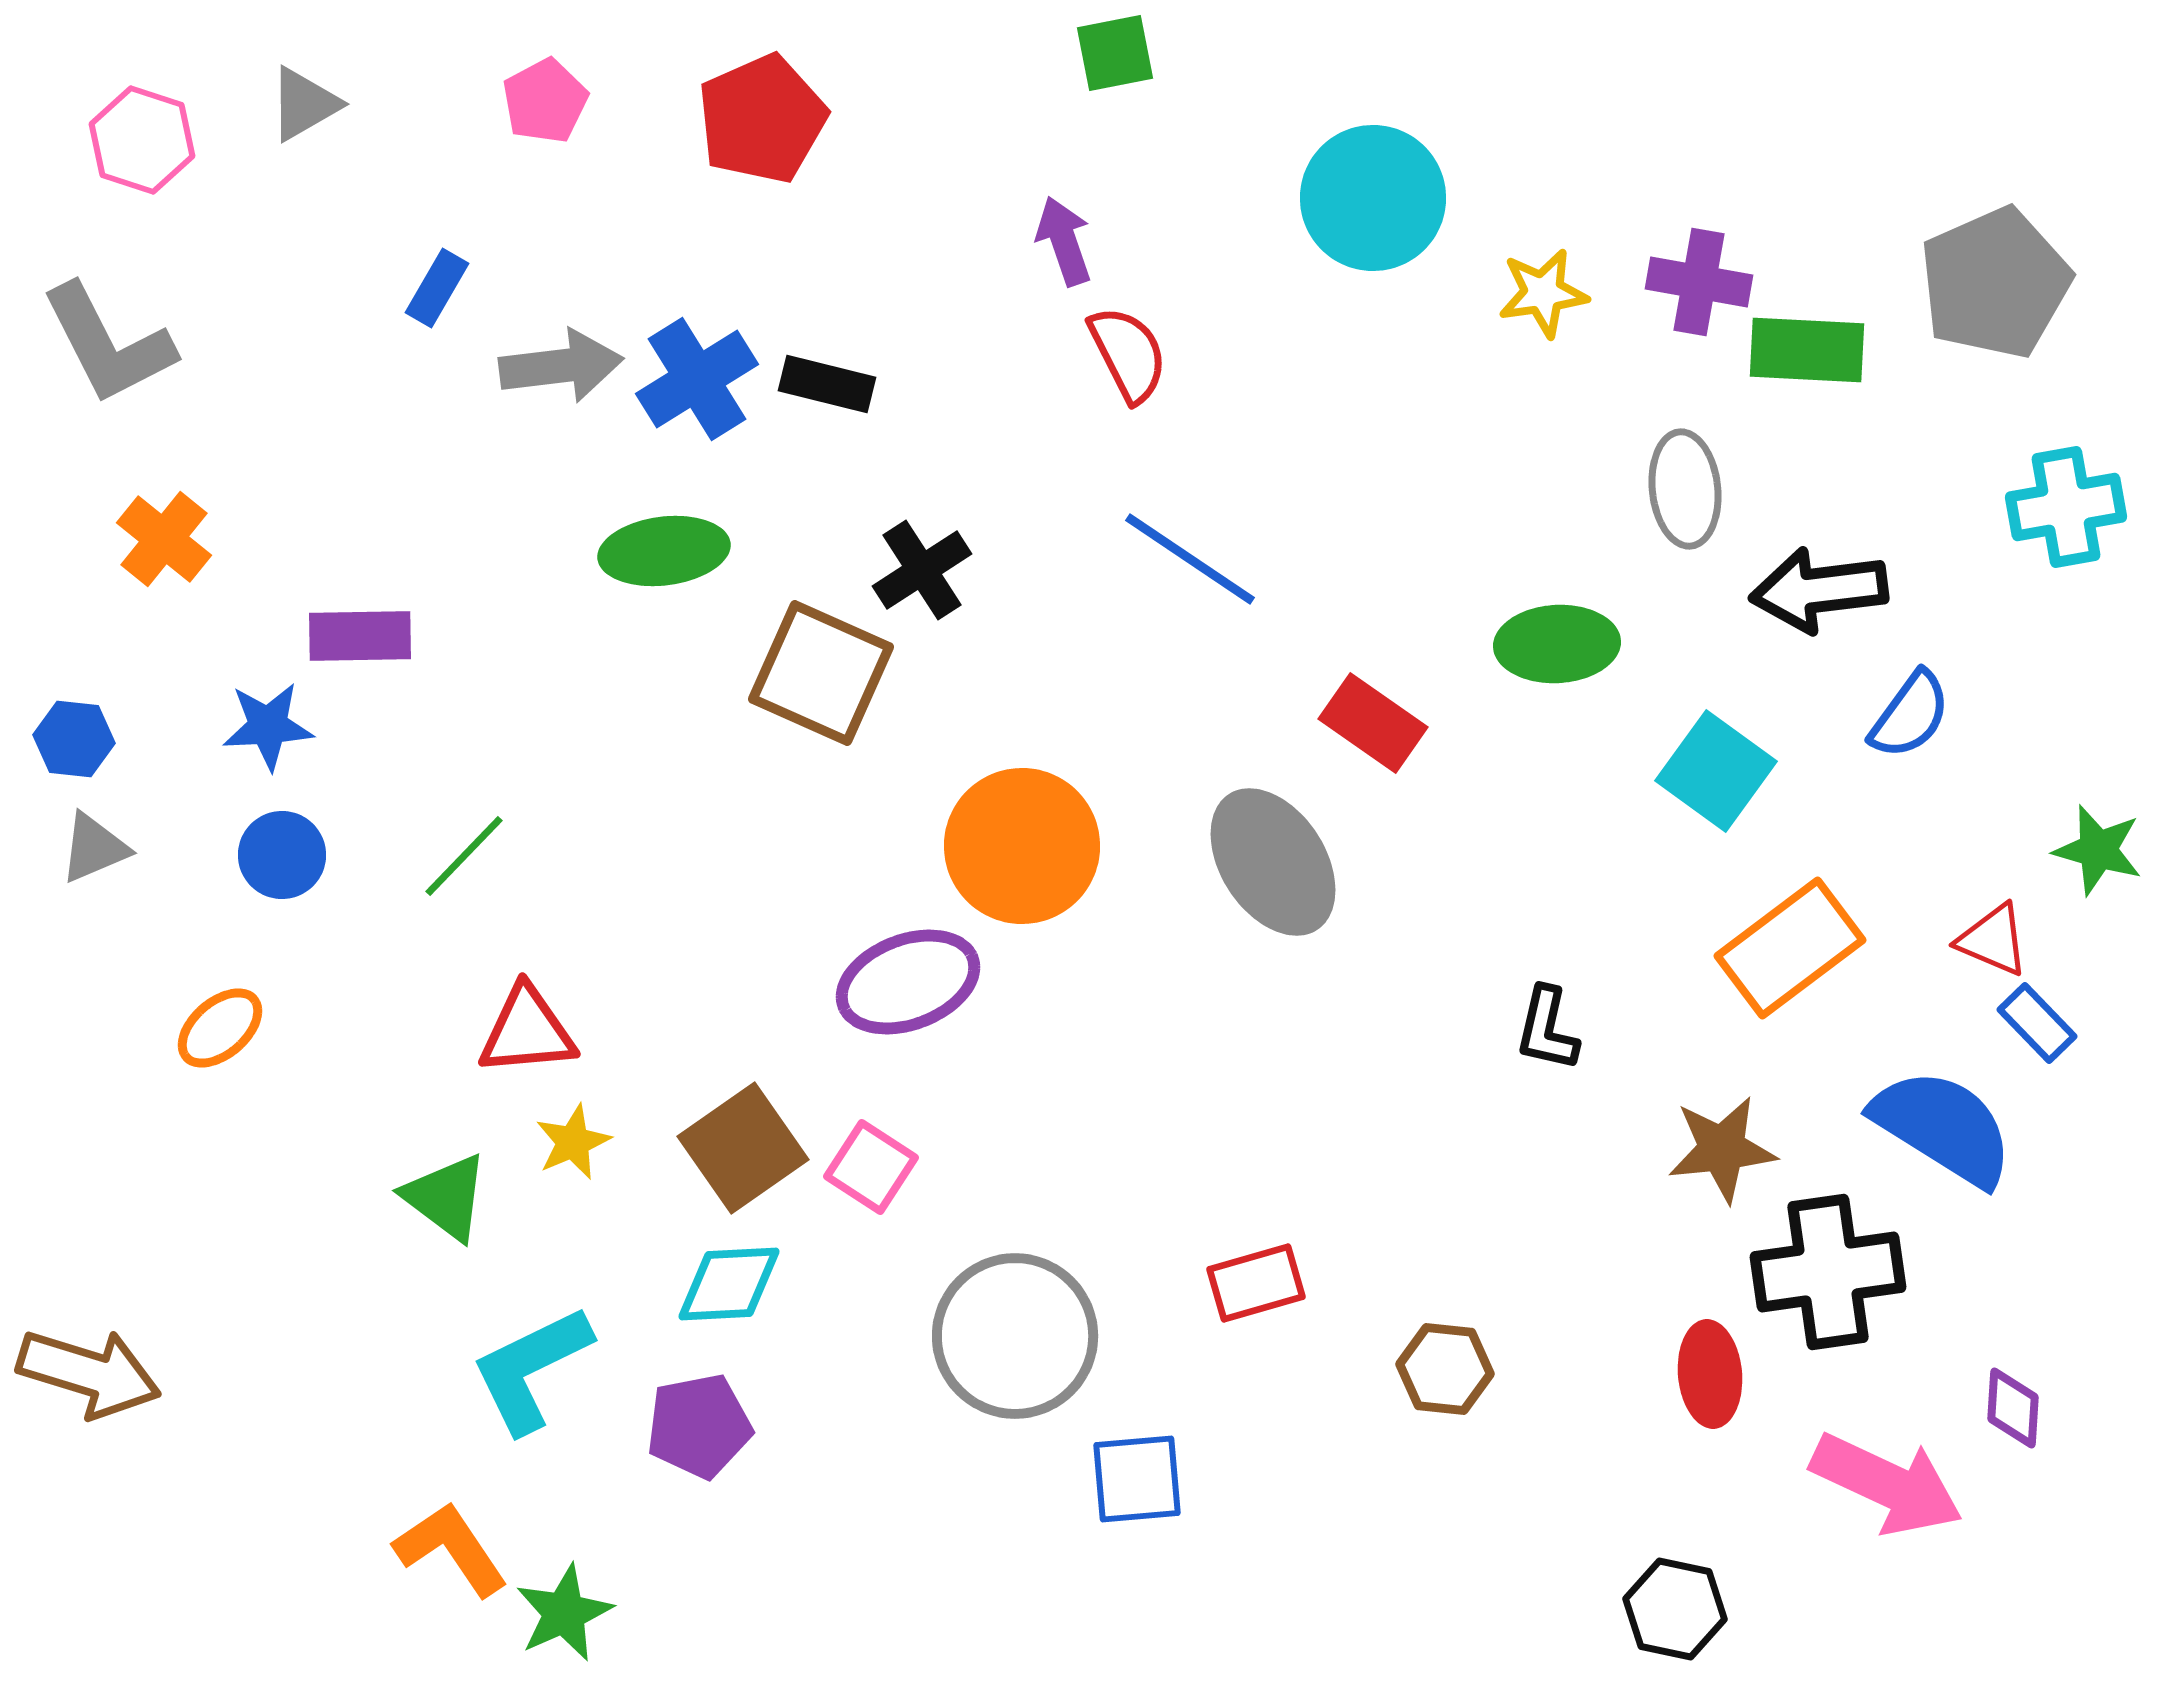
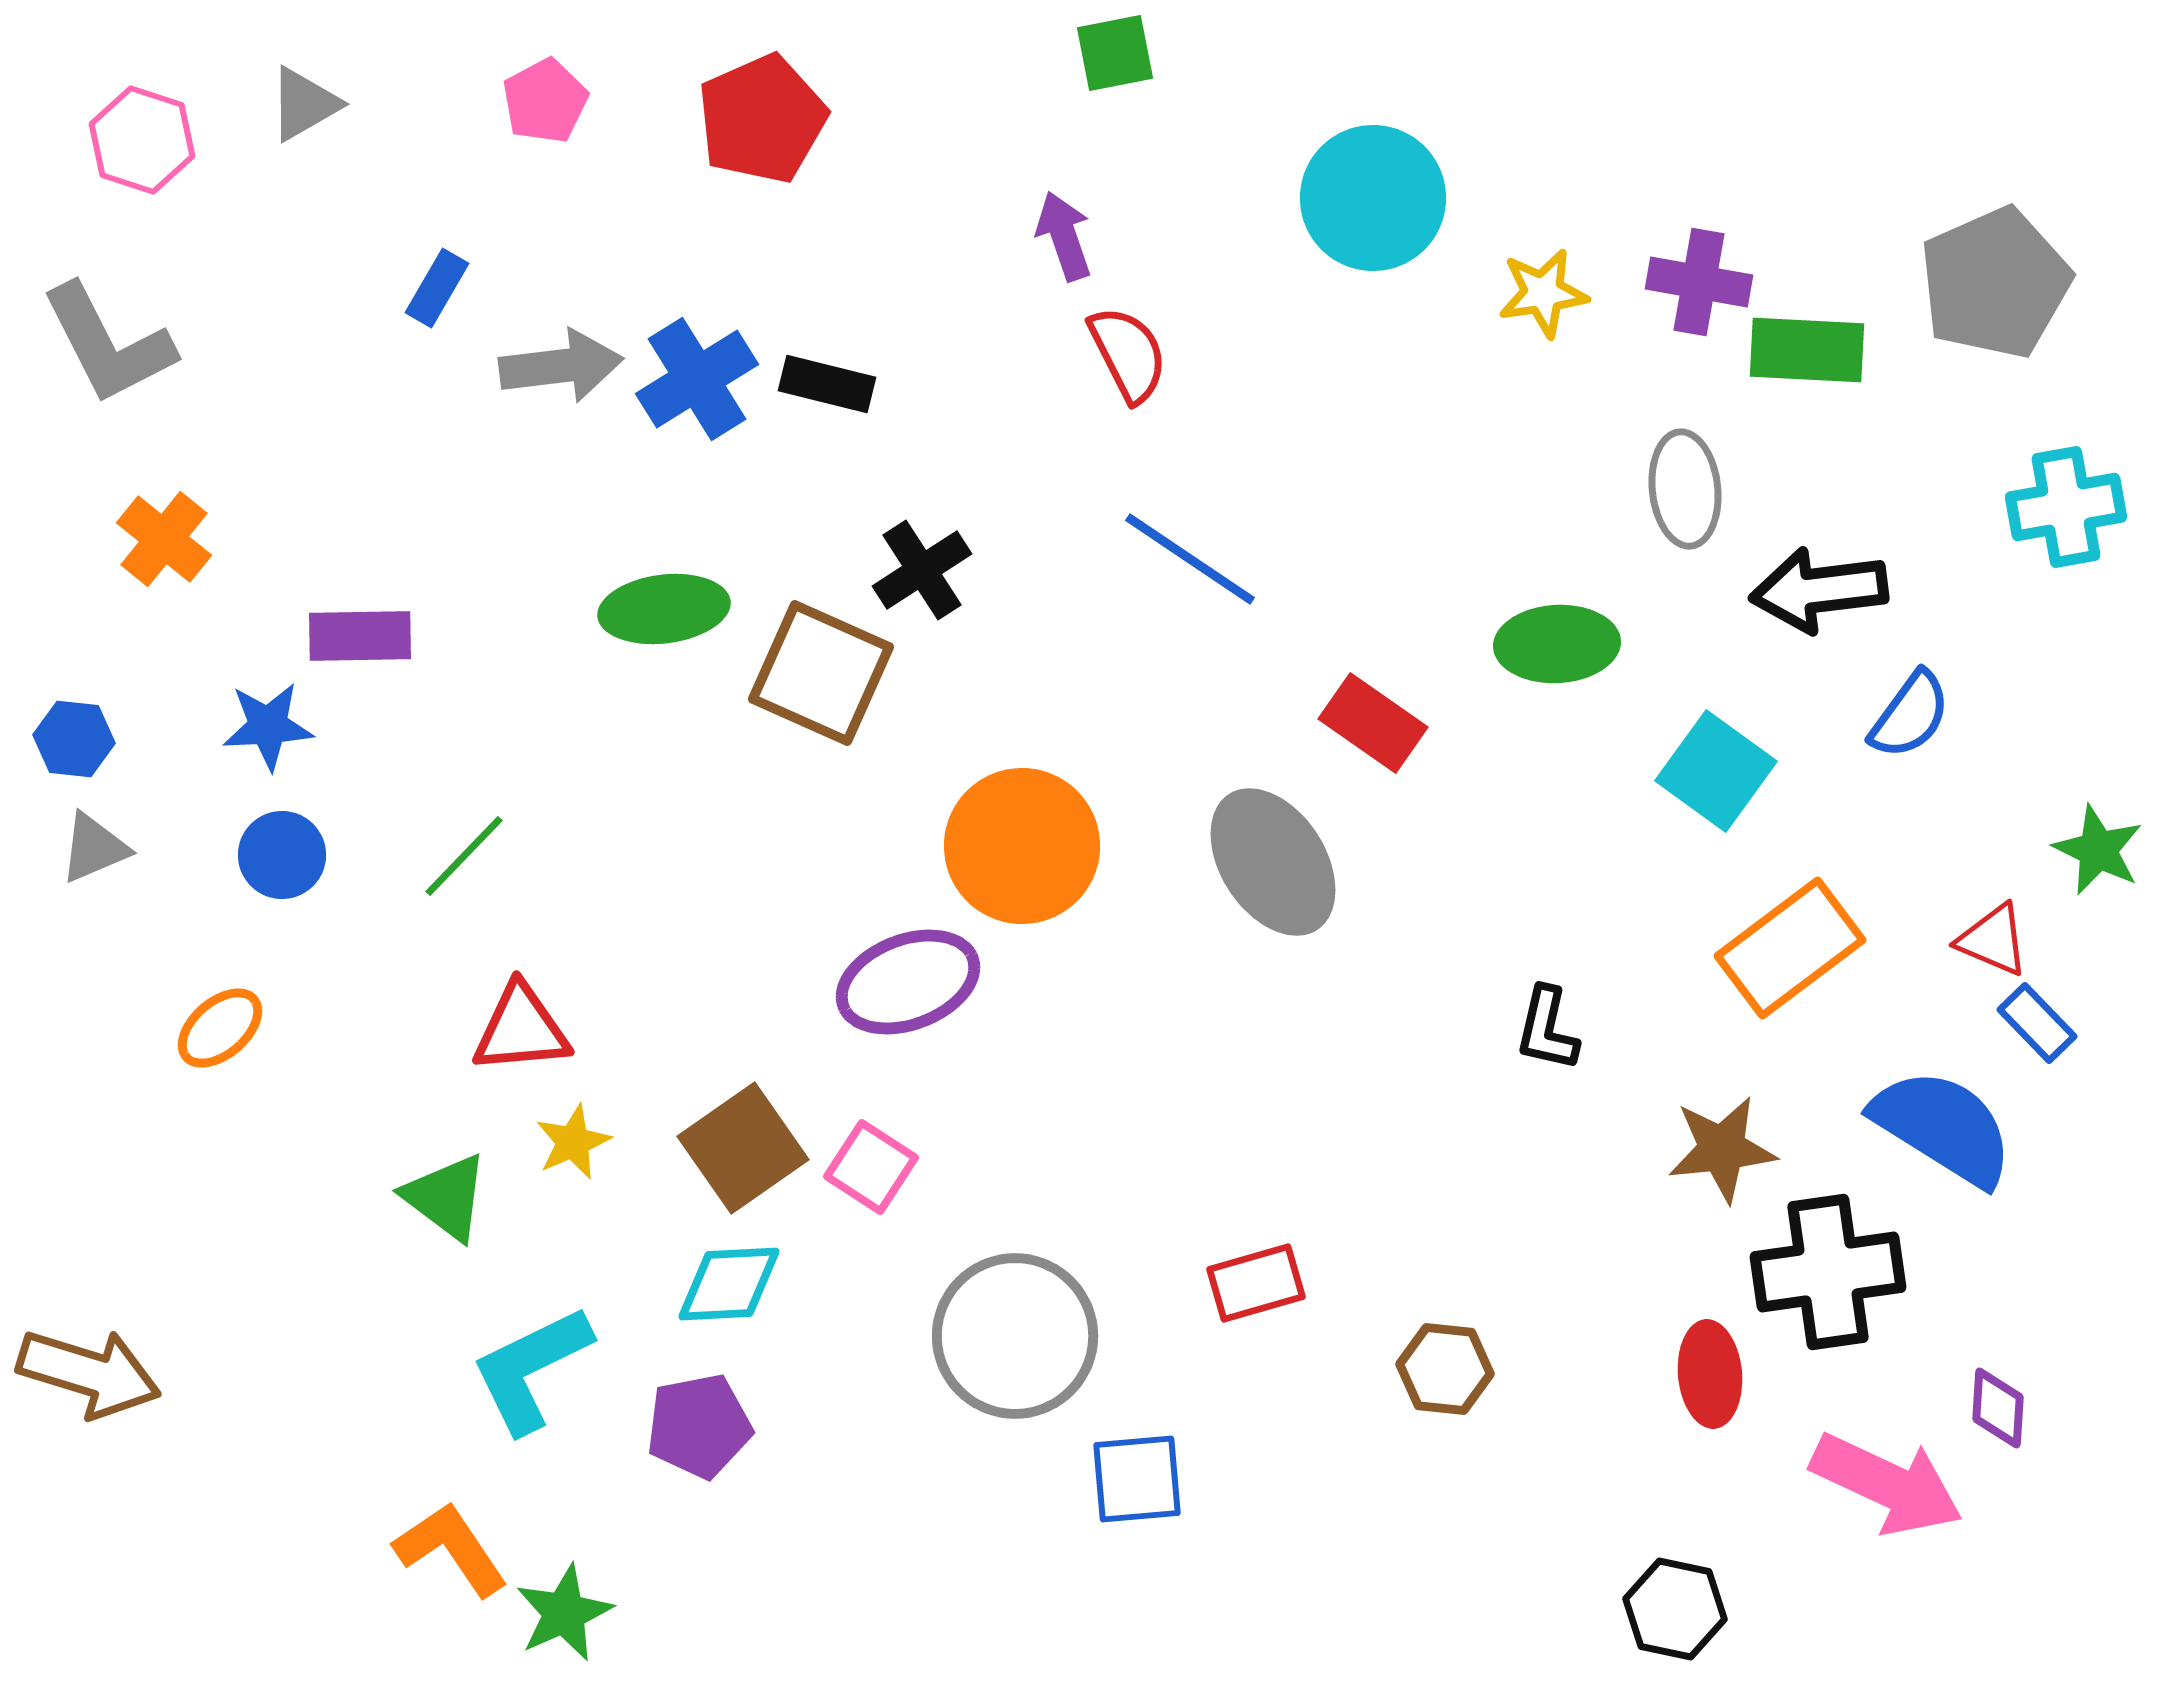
purple arrow at (1064, 241): moved 5 px up
green ellipse at (664, 551): moved 58 px down
green star at (2098, 850): rotated 10 degrees clockwise
red triangle at (527, 1031): moved 6 px left, 2 px up
purple diamond at (2013, 1408): moved 15 px left
